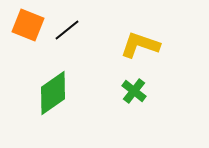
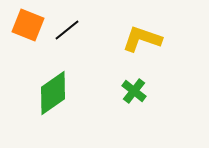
yellow L-shape: moved 2 px right, 6 px up
